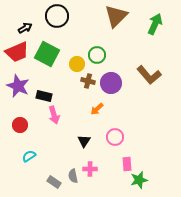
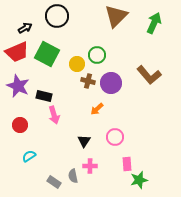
green arrow: moved 1 px left, 1 px up
pink cross: moved 3 px up
